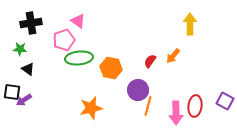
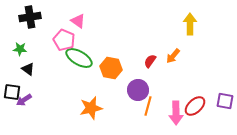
black cross: moved 1 px left, 6 px up
pink pentagon: rotated 30 degrees counterclockwise
green ellipse: rotated 36 degrees clockwise
purple square: rotated 18 degrees counterclockwise
red ellipse: rotated 40 degrees clockwise
